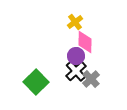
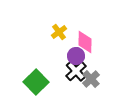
yellow cross: moved 16 px left, 10 px down
